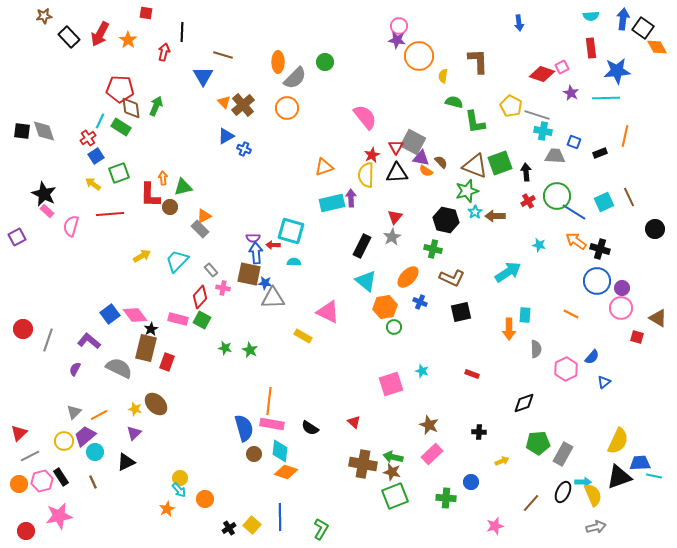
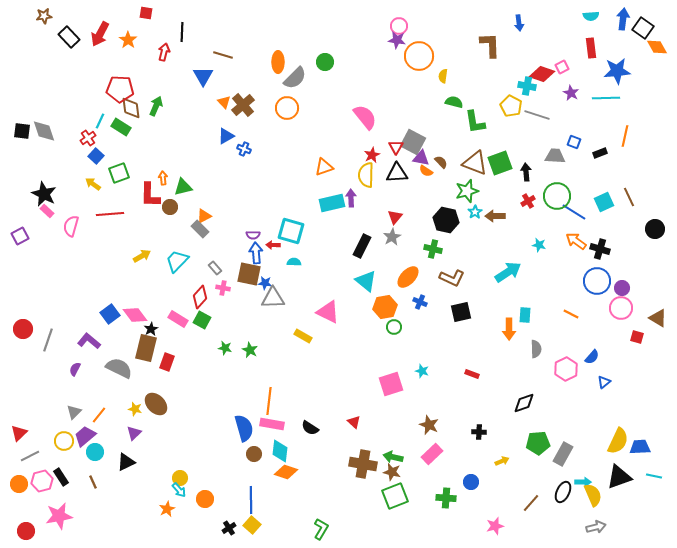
brown L-shape at (478, 61): moved 12 px right, 16 px up
cyan cross at (543, 131): moved 16 px left, 45 px up
blue square at (96, 156): rotated 14 degrees counterclockwise
brown triangle at (475, 166): moved 3 px up
purple square at (17, 237): moved 3 px right, 1 px up
purple semicircle at (253, 238): moved 3 px up
gray rectangle at (211, 270): moved 4 px right, 2 px up
pink rectangle at (178, 319): rotated 18 degrees clockwise
orange line at (99, 415): rotated 24 degrees counterclockwise
blue trapezoid at (640, 463): moved 16 px up
blue line at (280, 517): moved 29 px left, 17 px up
